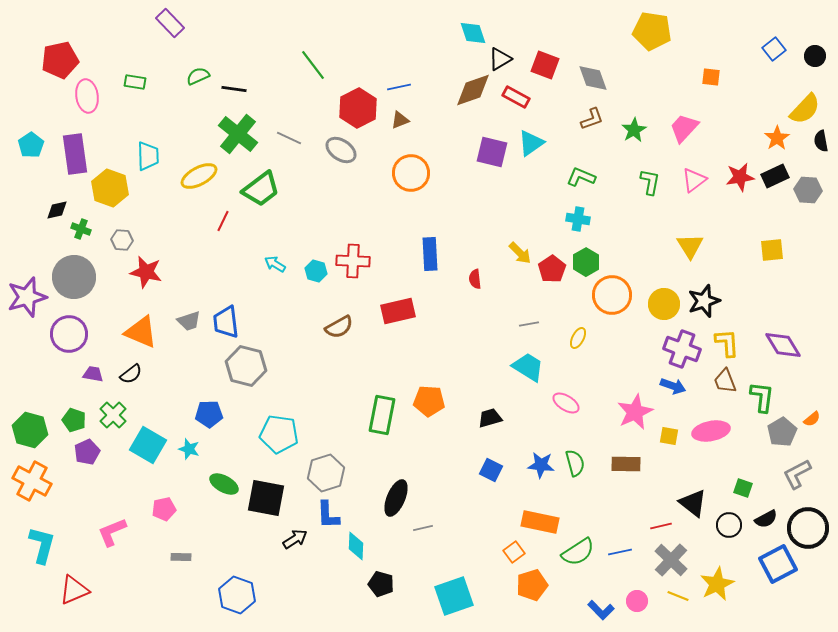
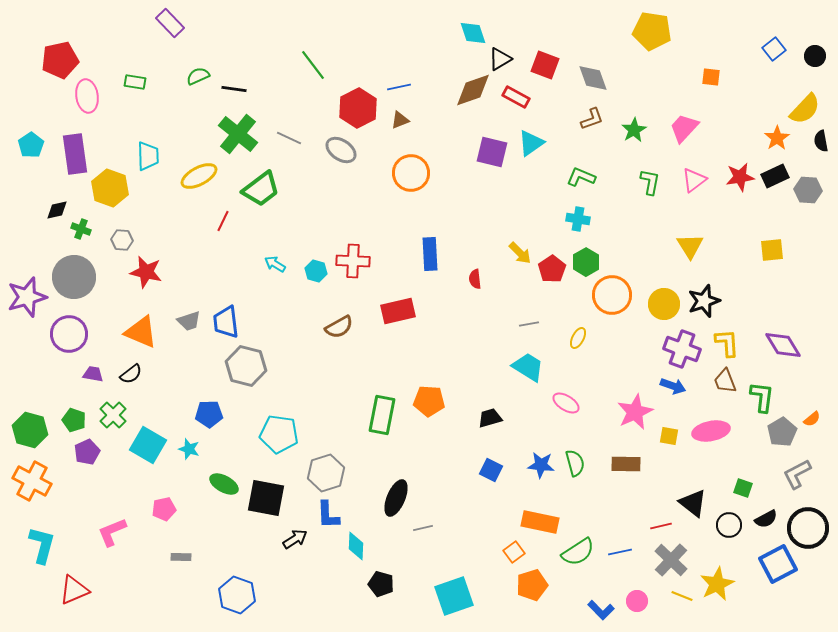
yellow line at (678, 596): moved 4 px right
